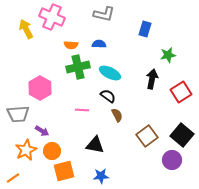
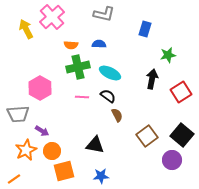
pink cross: rotated 25 degrees clockwise
pink line: moved 13 px up
orange line: moved 1 px right, 1 px down
